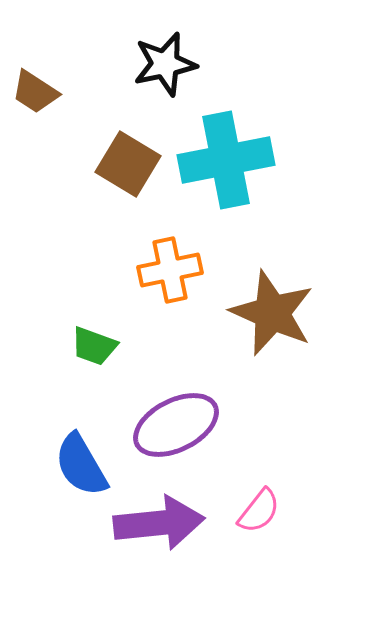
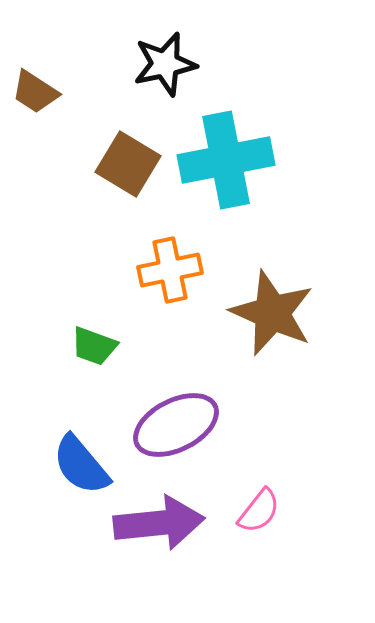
blue semicircle: rotated 10 degrees counterclockwise
